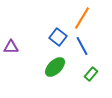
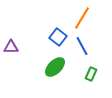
green rectangle: rotated 16 degrees counterclockwise
